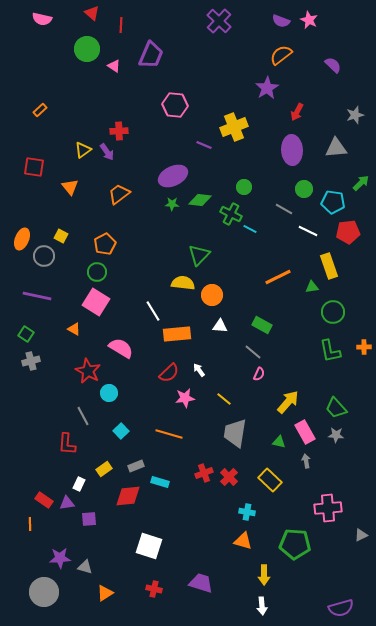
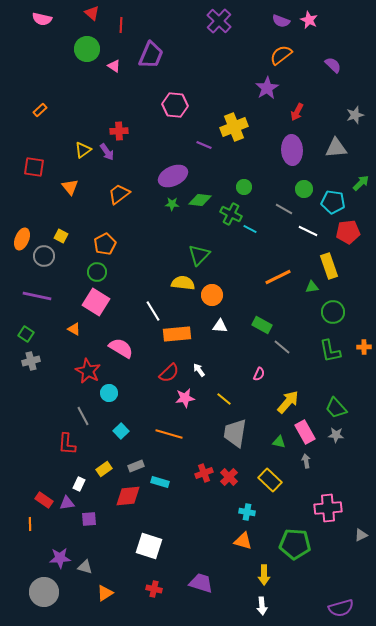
gray line at (253, 352): moved 29 px right, 5 px up
